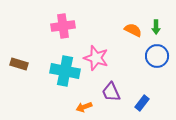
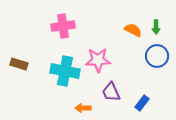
pink star: moved 2 px right, 2 px down; rotated 20 degrees counterclockwise
orange arrow: moved 1 px left, 1 px down; rotated 21 degrees clockwise
